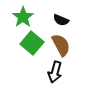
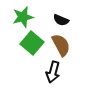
green star: rotated 20 degrees clockwise
black arrow: moved 2 px left
